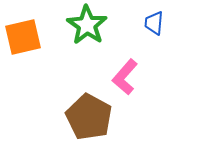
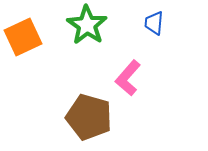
orange square: rotated 12 degrees counterclockwise
pink L-shape: moved 3 px right, 1 px down
brown pentagon: rotated 12 degrees counterclockwise
